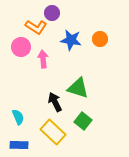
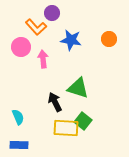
orange L-shape: rotated 15 degrees clockwise
orange circle: moved 9 px right
yellow rectangle: moved 13 px right, 4 px up; rotated 40 degrees counterclockwise
